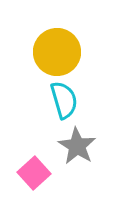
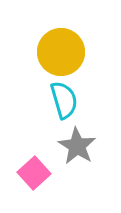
yellow circle: moved 4 px right
